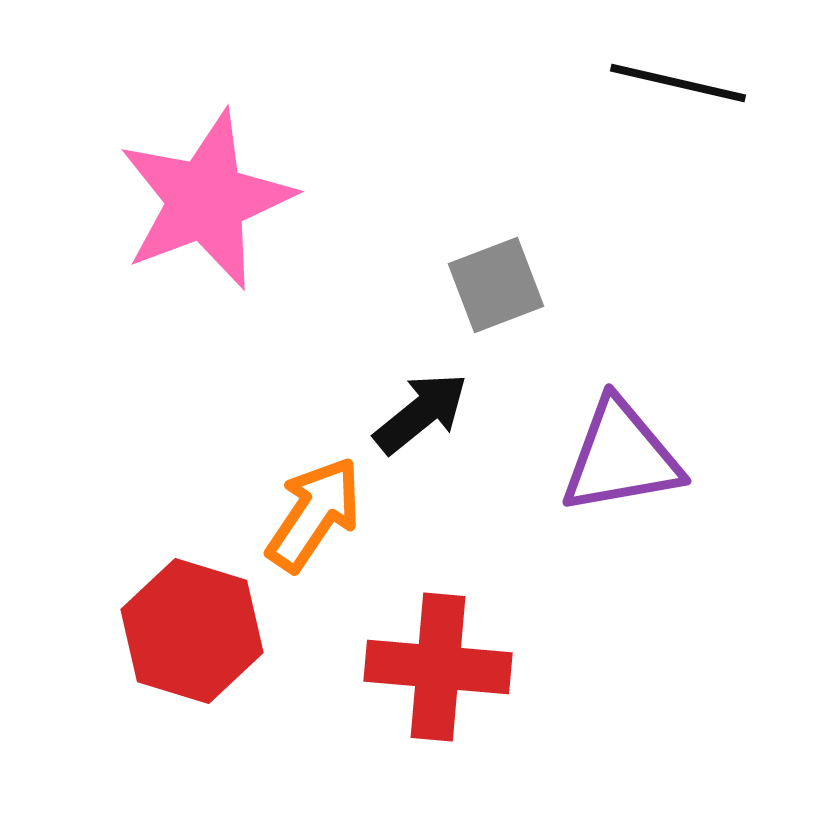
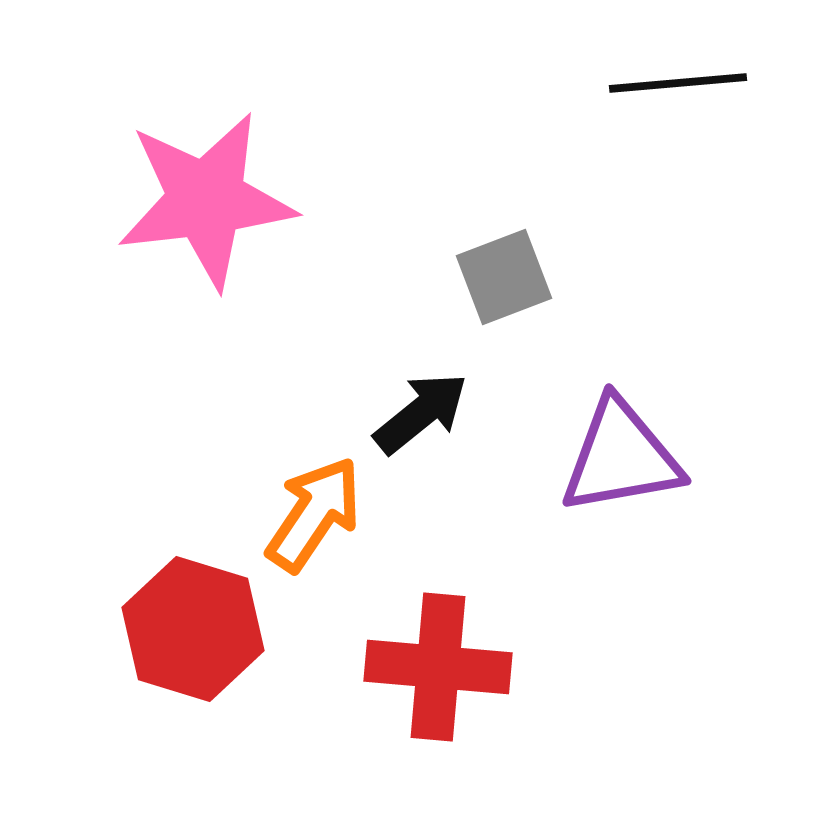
black line: rotated 18 degrees counterclockwise
pink star: rotated 14 degrees clockwise
gray square: moved 8 px right, 8 px up
red hexagon: moved 1 px right, 2 px up
